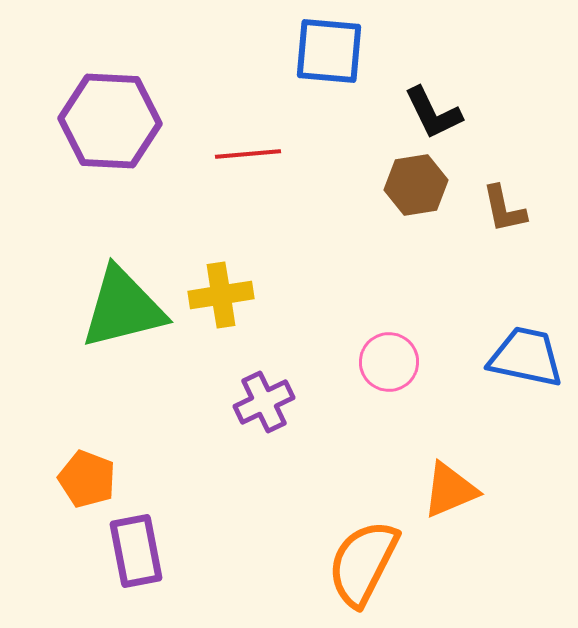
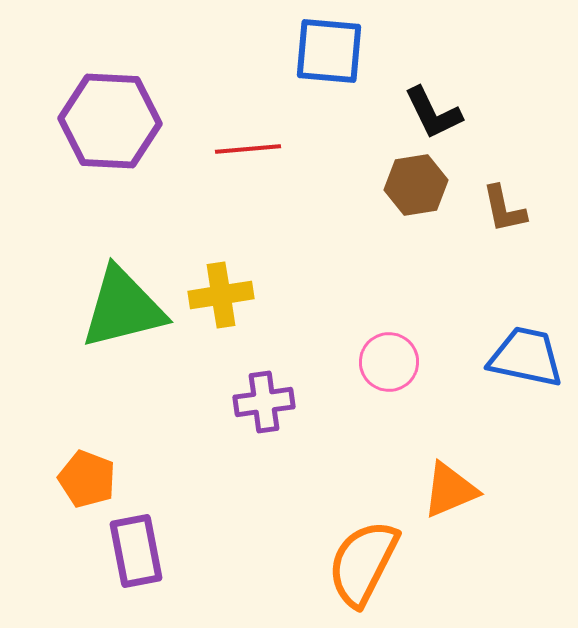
red line: moved 5 px up
purple cross: rotated 18 degrees clockwise
